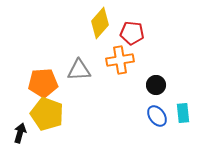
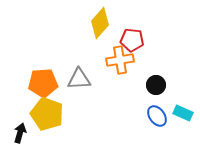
red pentagon: moved 7 px down
gray triangle: moved 9 px down
cyan rectangle: rotated 60 degrees counterclockwise
